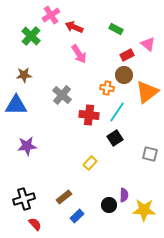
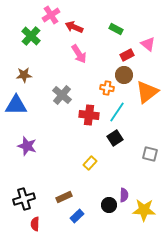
purple star: rotated 24 degrees clockwise
brown rectangle: rotated 14 degrees clockwise
red semicircle: rotated 136 degrees counterclockwise
